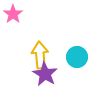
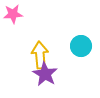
pink star: rotated 30 degrees clockwise
cyan circle: moved 4 px right, 11 px up
